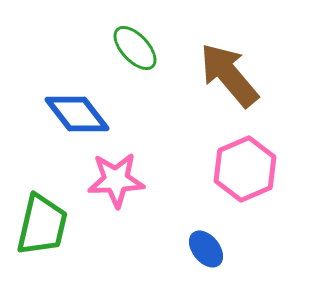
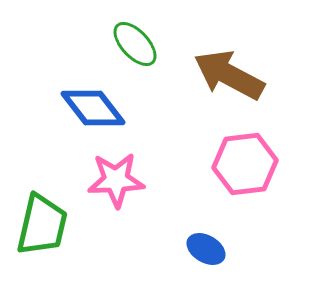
green ellipse: moved 4 px up
brown arrow: rotated 22 degrees counterclockwise
blue diamond: moved 16 px right, 6 px up
pink hexagon: moved 5 px up; rotated 16 degrees clockwise
blue ellipse: rotated 21 degrees counterclockwise
